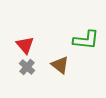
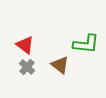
green L-shape: moved 4 px down
red triangle: rotated 12 degrees counterclockwise
